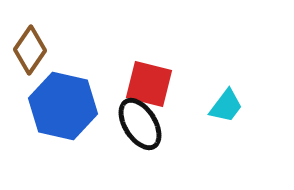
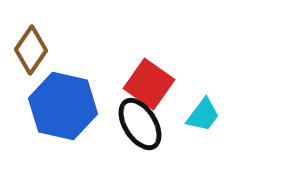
brown diamond: moved 1 px right
red square: rotated 21 degrees clockwise
cyan trapezoid: moved 23 px left, 9 px down
